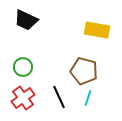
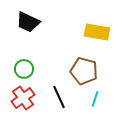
black trapezoid: moved 2 px right, 2 px down
yellow rectangle: moved 2 px down
green circle: moved 1 px right, 2 px down
cyan line: moved 7 px right, 1 px down
